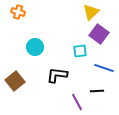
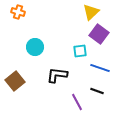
blue line: moved 4 px left
black line: rotated 24 degrees clockwise
